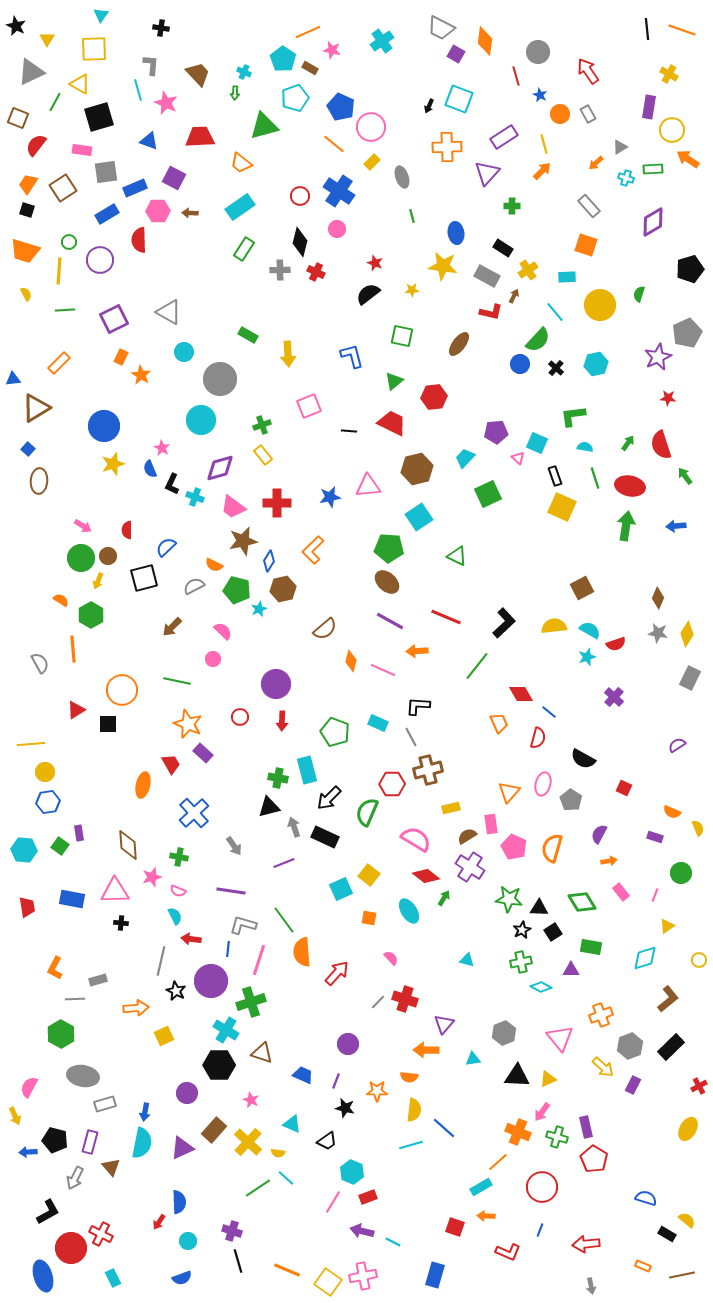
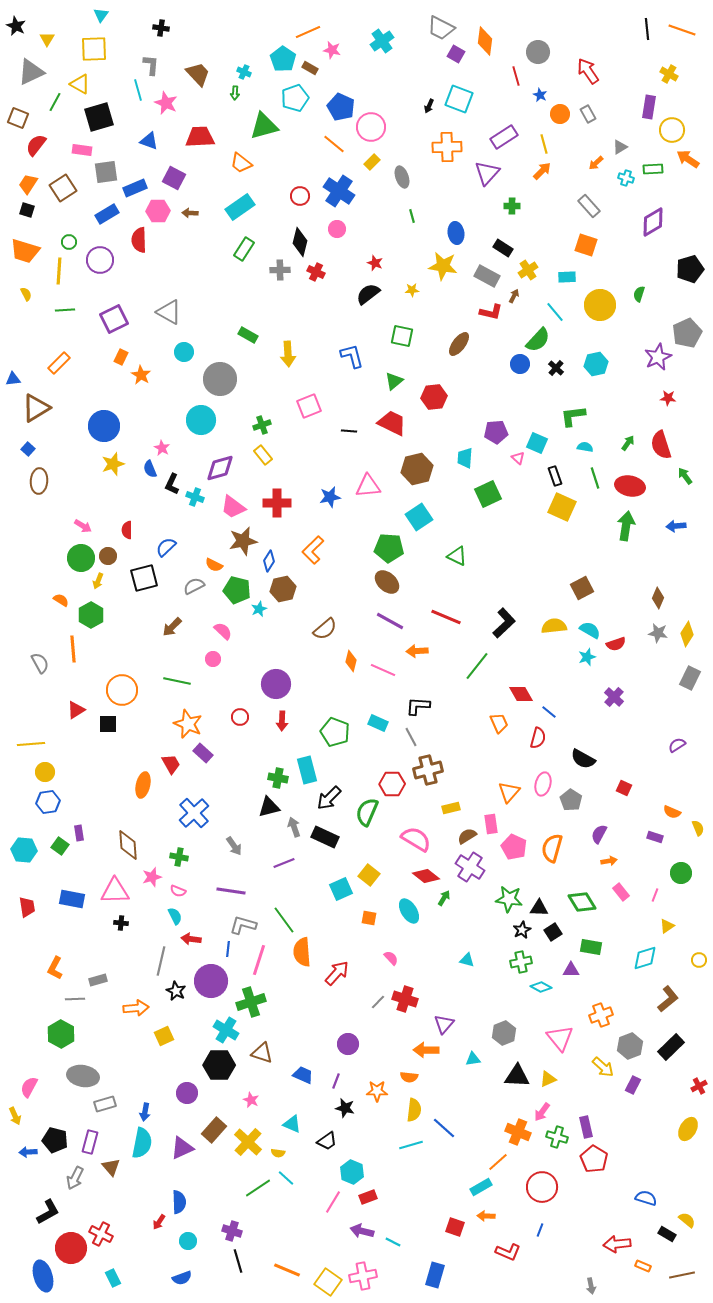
cyan trapezoid at (465, 458): rotated 40 degrees counterclockwise
red arrow at (586, 1244): moved 31 px right
